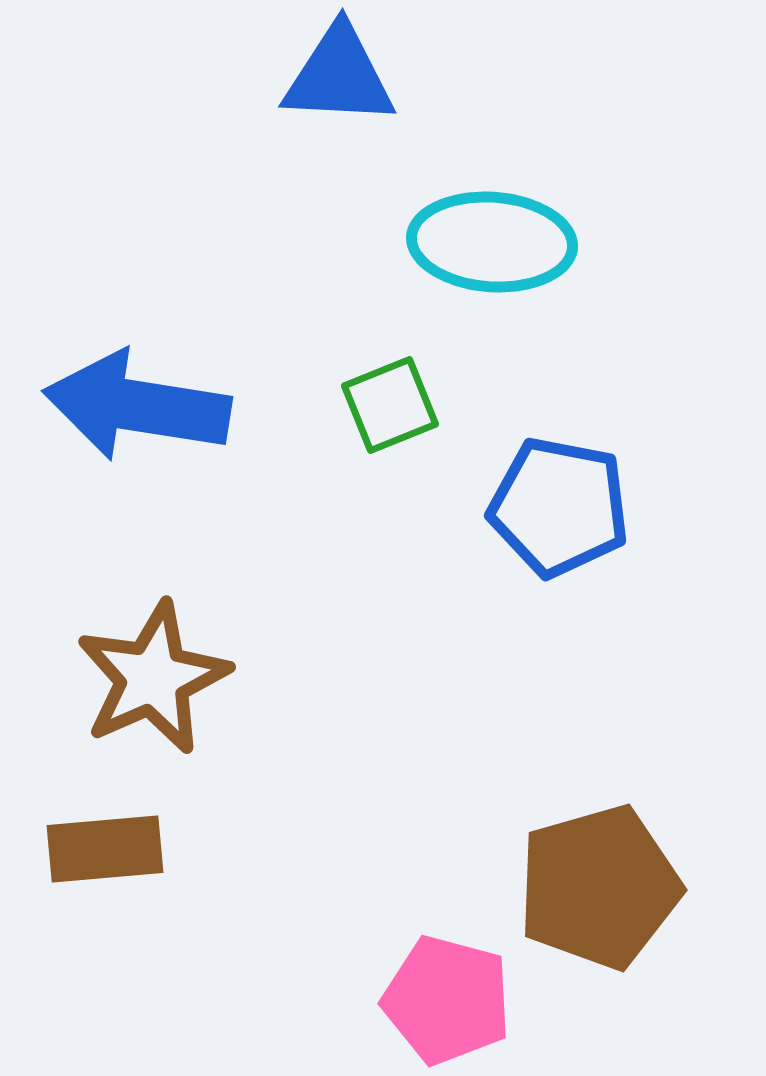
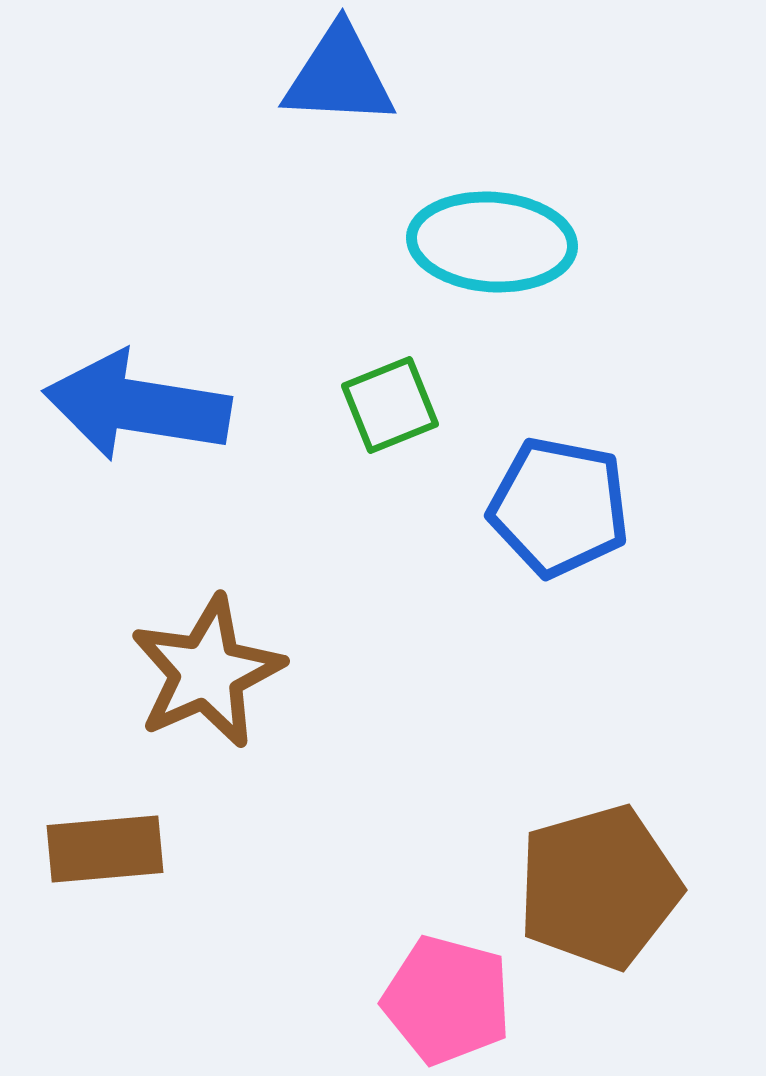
brown star: moved 54 px right, 6 px up
